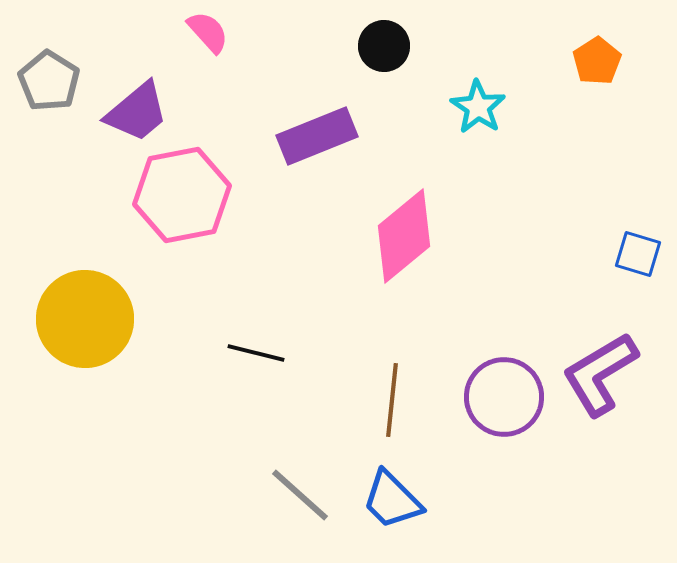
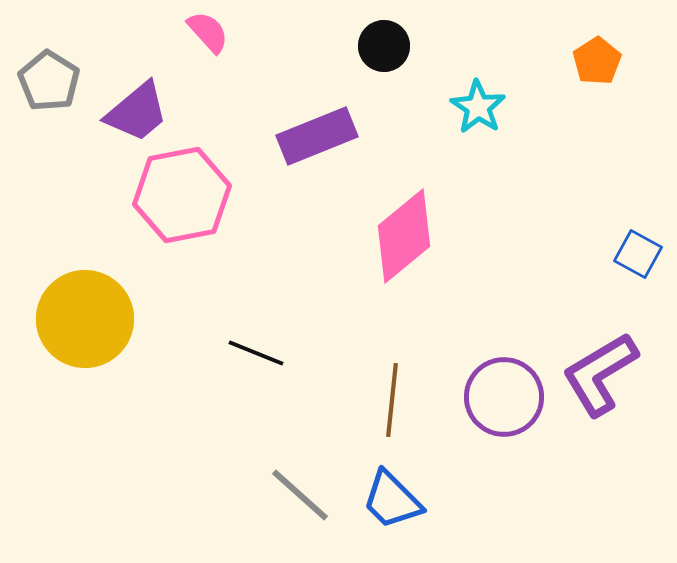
blue square: rotated 12 degrees clockwise
black line: rotated 8 degrees clockwise
